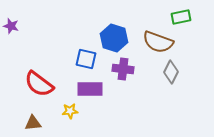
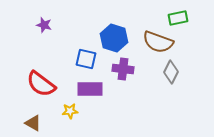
green rectangle: moved 3 px left, 1 px down
purple star: moved 33 px right, 1 px up
red semicircle: moved 2 px right
brown triangle: rotated 36 degrees clockwise
